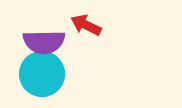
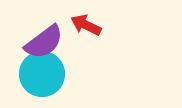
purple semicircle: rotated 36 degrees counterclockwise
